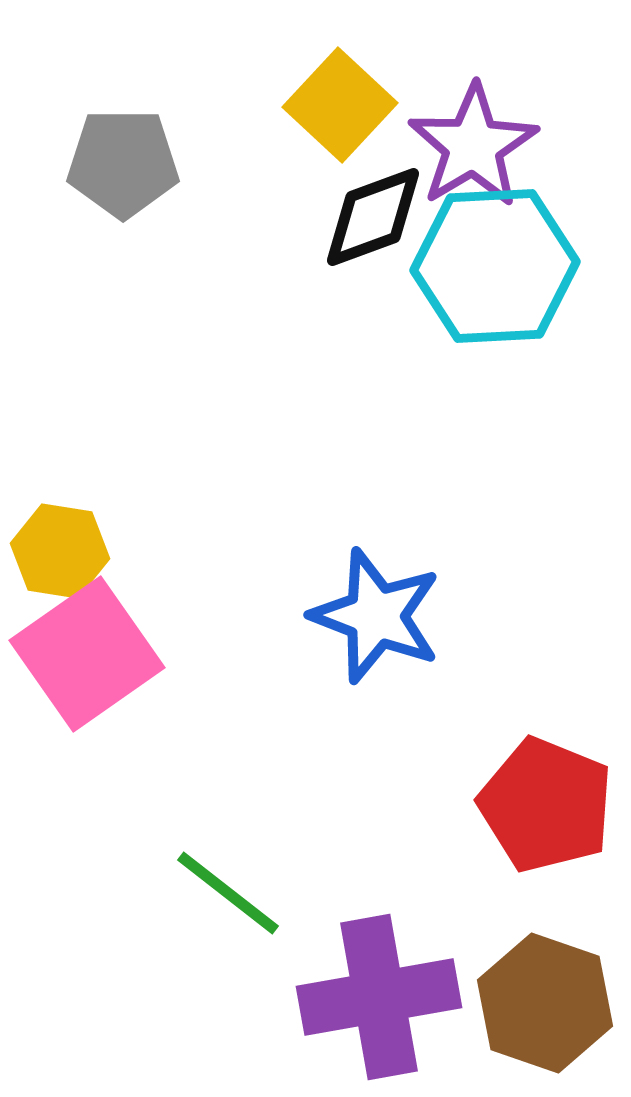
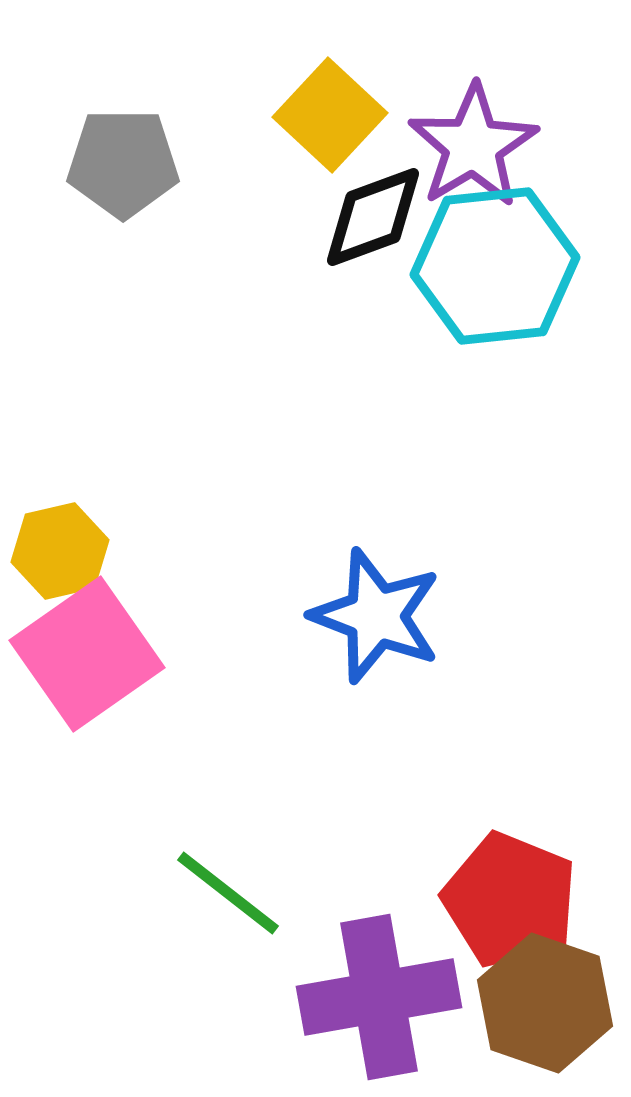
yellow square: moved 10 px left, 10 px down
cyan hexagon: rotated 3 degrees counterclockwise
yellow hexagon: rotated 22 degrees counterclockwise
red pentagon: moved 36 px left, 95 px down
